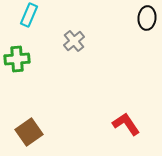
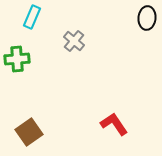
cyan rectangle: moved 3 px right, 2 px down
gray cross: rotated 10 degrees counterclockwise
red L-shape: moved 12 px left
